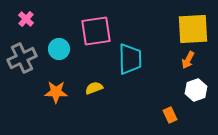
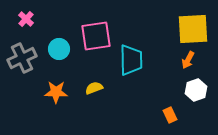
pink square: moved 5 px down
cyan trapezoid: moved 1 px right, 1 px down
